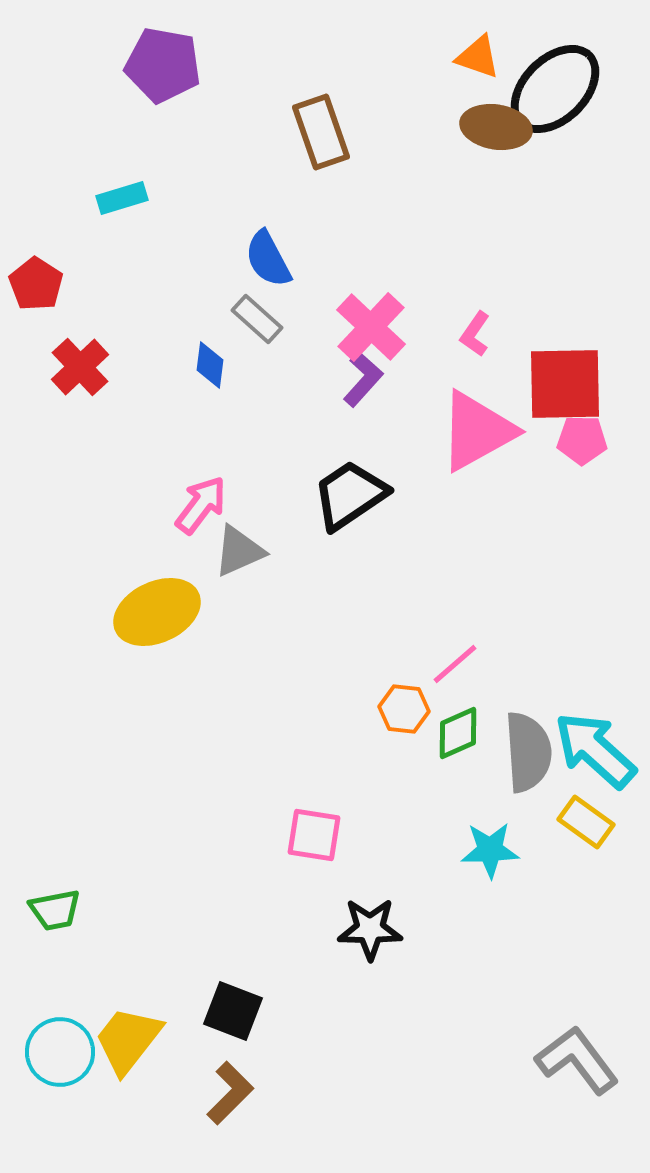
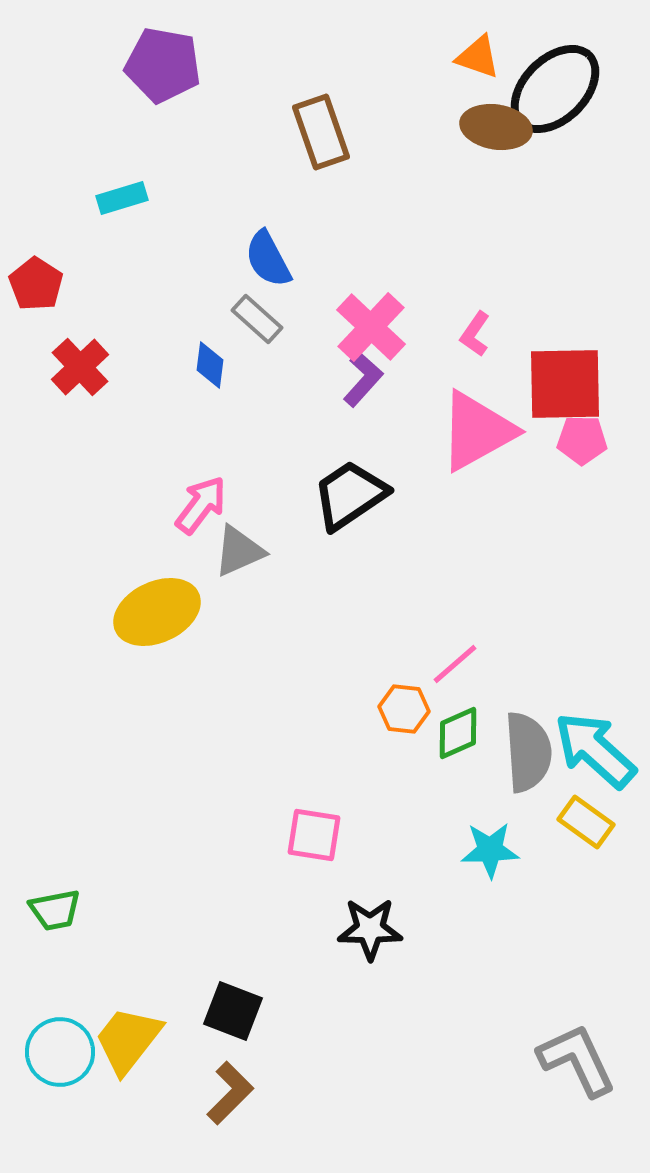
gray L-shape: rotated 12 degrees clockwise
